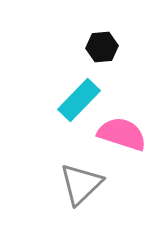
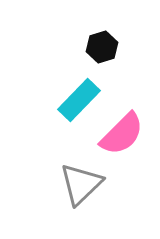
black hexagon: rotated 12 degrees counterclockwise
pink semicircle: rotated 117 degrees clockwise
